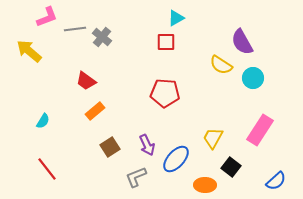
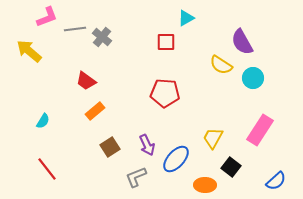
cyan triangle: moved 10 px right
